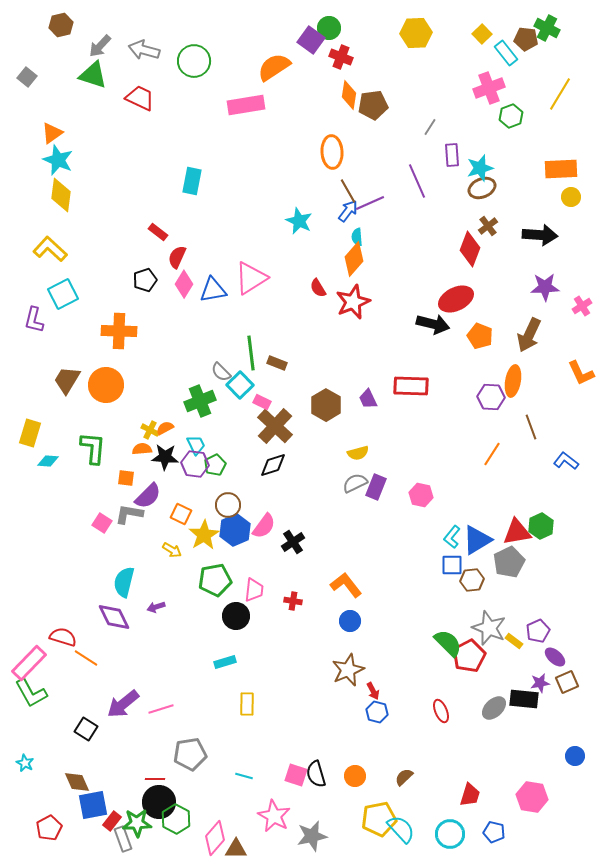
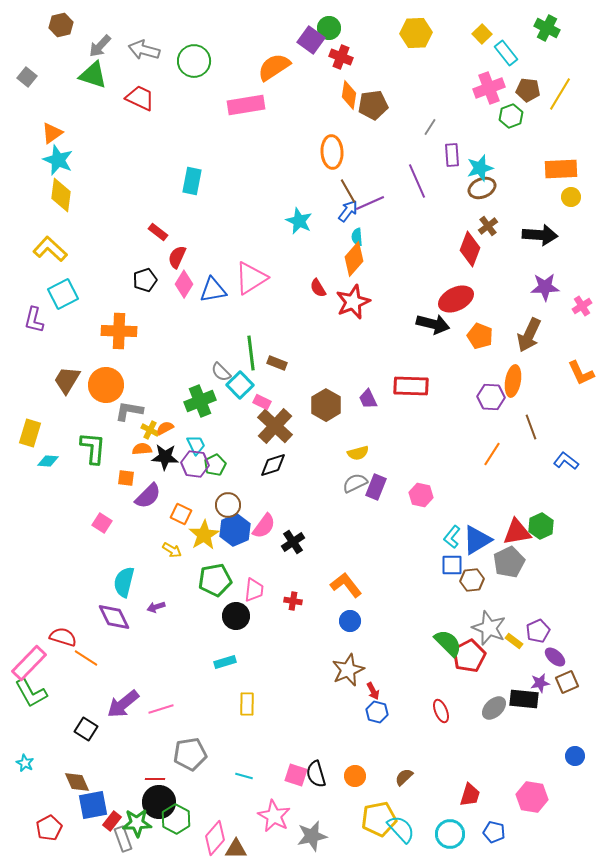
brown pentagon at (526, 39): moved 2 px right, 51 px down
gray L-shape at (129, 514): moved 103 px up
